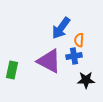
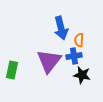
blue arrow: rotated 50 degrees counterclockwise
purple triangle: rotated 40 degrees clockwise
black star: moved 4 px left, 5 px up; rotated 12 degrees clockwise
